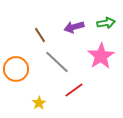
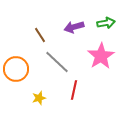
red line: rotated 42 degrees counterclockwise
yellow star: moved 5 px up; rotated 16 degrees clockwise
